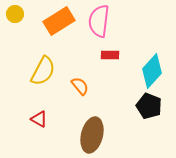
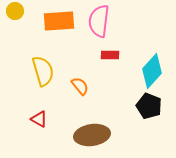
yellow circle: moved 3 px up
orange rectangle: rotated 28 degrees clockwise
yellow semicircle: rotated 44 degrees counterclockwise
brown ellipse: rotated 68 degrees clockwise
